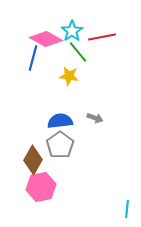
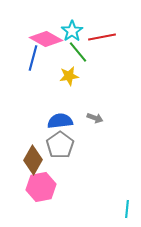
yellow star: rotated 18 degrees counterclockwise
